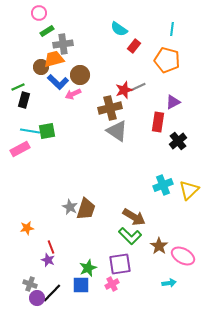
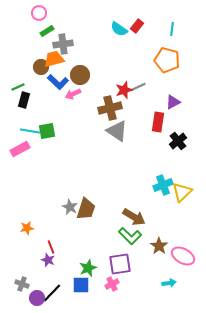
red rectangle at (134, 46): moved 3 px right, 20 px up
yellow triangle at (189, 190): moved 7 px left, 2 px down
gray cross at (30, 284): moved 8 px left
